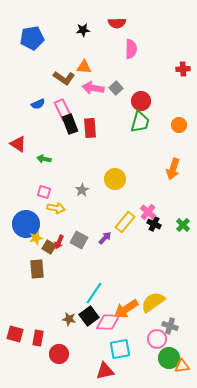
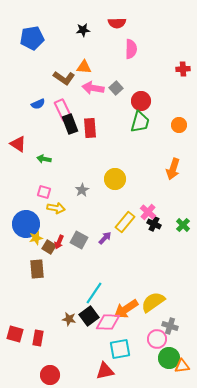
red circle at (59, 354): moved 9 px left, 21 px down
